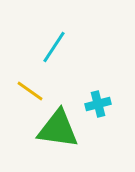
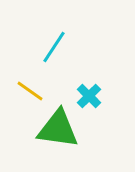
cyan cross: moved 9 px left, 8 px up; rotated 30 degrees counterclockwise
